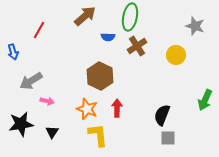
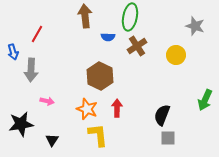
brown arrow: rotated 55 degrees counterclockwise
red line: moved 2 px left, 4 px down
gray arrow: moved 11 px up; rotated 55 degrees counterclockwise
black triangle: moved 8 px down
